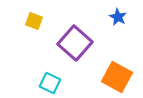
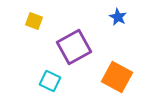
purple square: moved 1 px left, 4 px down; rotated 20 degrees clockwise
cyan square: moved 2 px up
